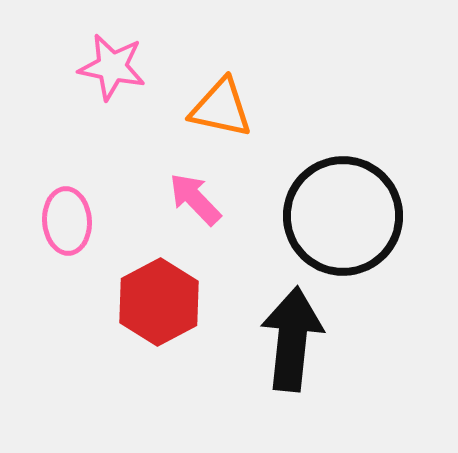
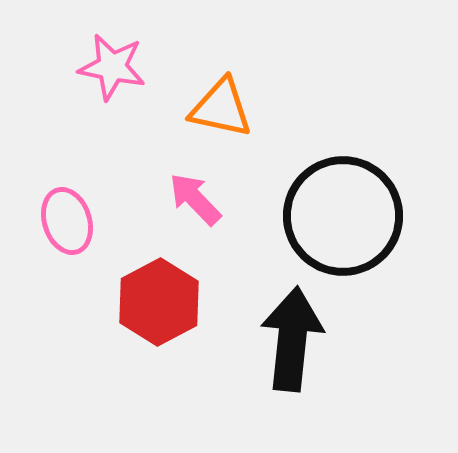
pink ellipse: rotated 14 degrees counterclockwise
